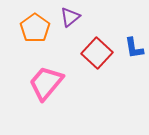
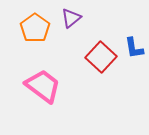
purple triangle: moved 1 px right, 1 px down
red square: moved 4 px right, 4 px down
pink trapezoid: moved 3 px left, 3 px down; rotated 87 degrees clockwise
